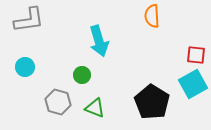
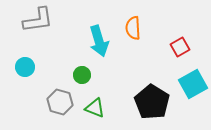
orange semicircle: moved 19 px left, 12 px down
gray L-shape: moved 9 px right
red square: moved 16 px left, 8 px up; rotated 36 degrees counterclockwise
gray hexagon: moved 2 px right
